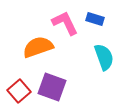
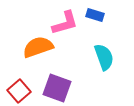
blue rectangle: moved 4 px up
pink L-shape: rotated 100 degrees clockwise
purple square: moved 5 px right, 1 px down
